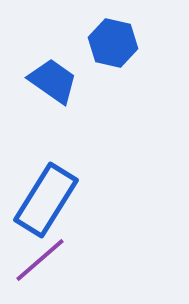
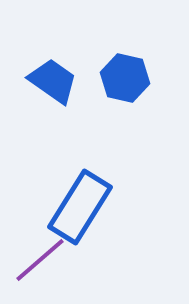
blue hexagon: moved 12 px right, 35 px down
blue rectangle: moved 34 px right, 7 px down
